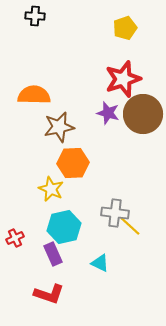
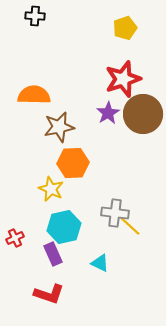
purple star: rotated 25 degrees clockwise
